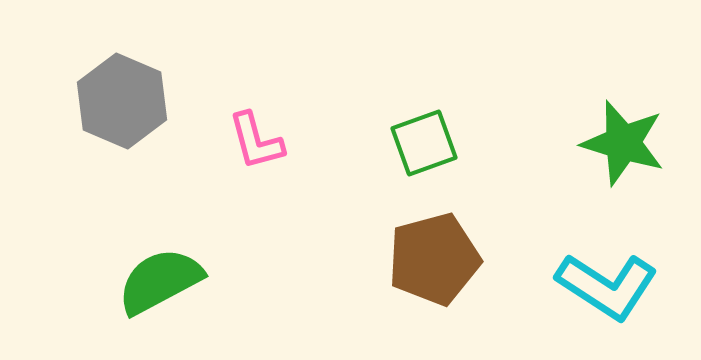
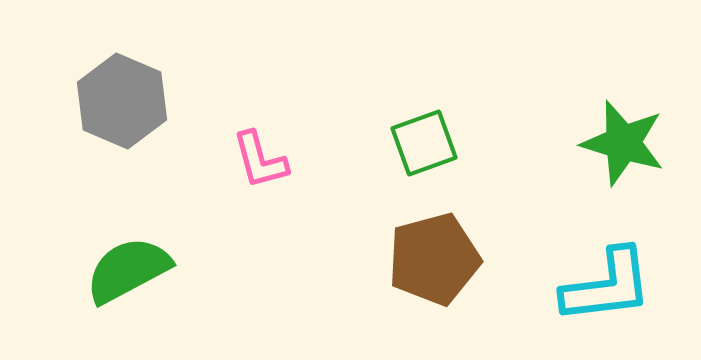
pink L-shape: moved 4 px right, 19 px down
green semicircle: moved 32 px left, 11 px up
cyan L-shape: rotated 40 degrees counterclockwise
